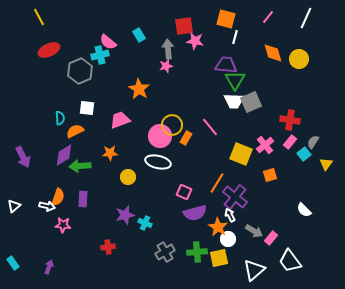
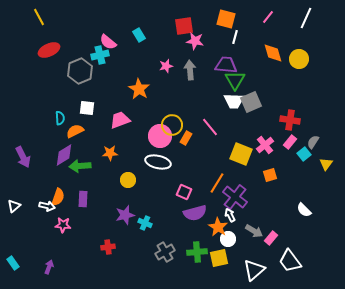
gray arrow at (168, 49): moved 22 px right, 21 px down
yellow circle at (128, 177): moved 3 px down
